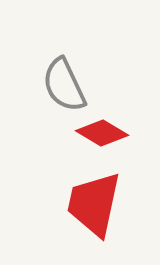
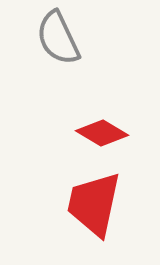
gray semicircle: moved 6 px left, 47 px up
